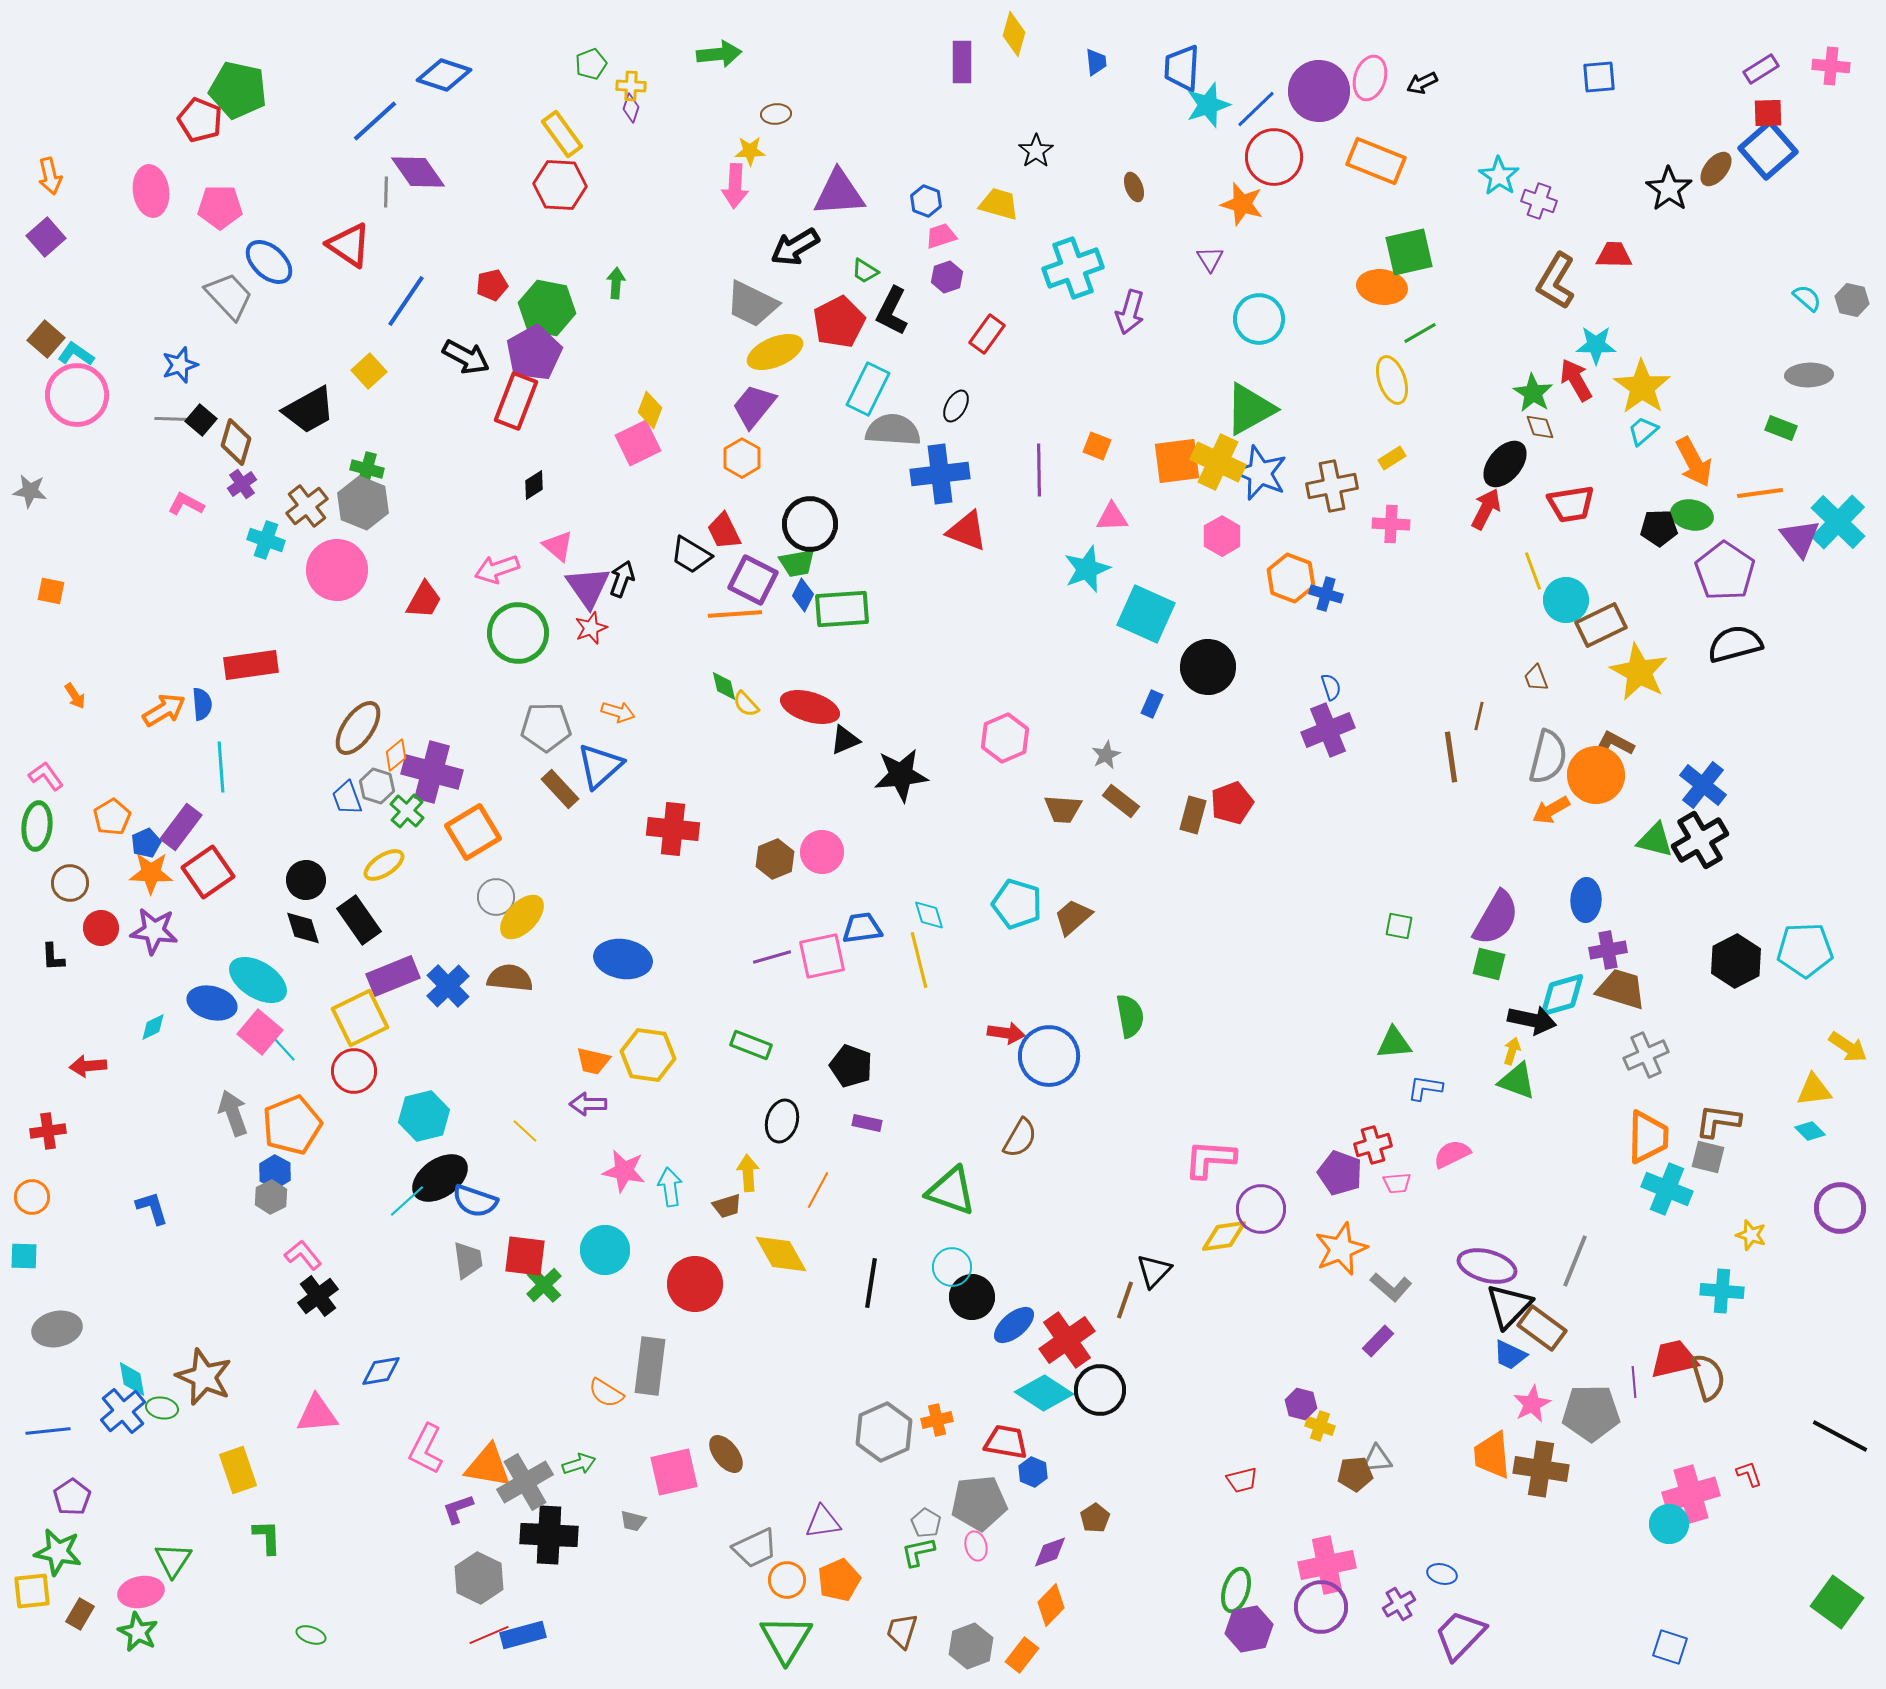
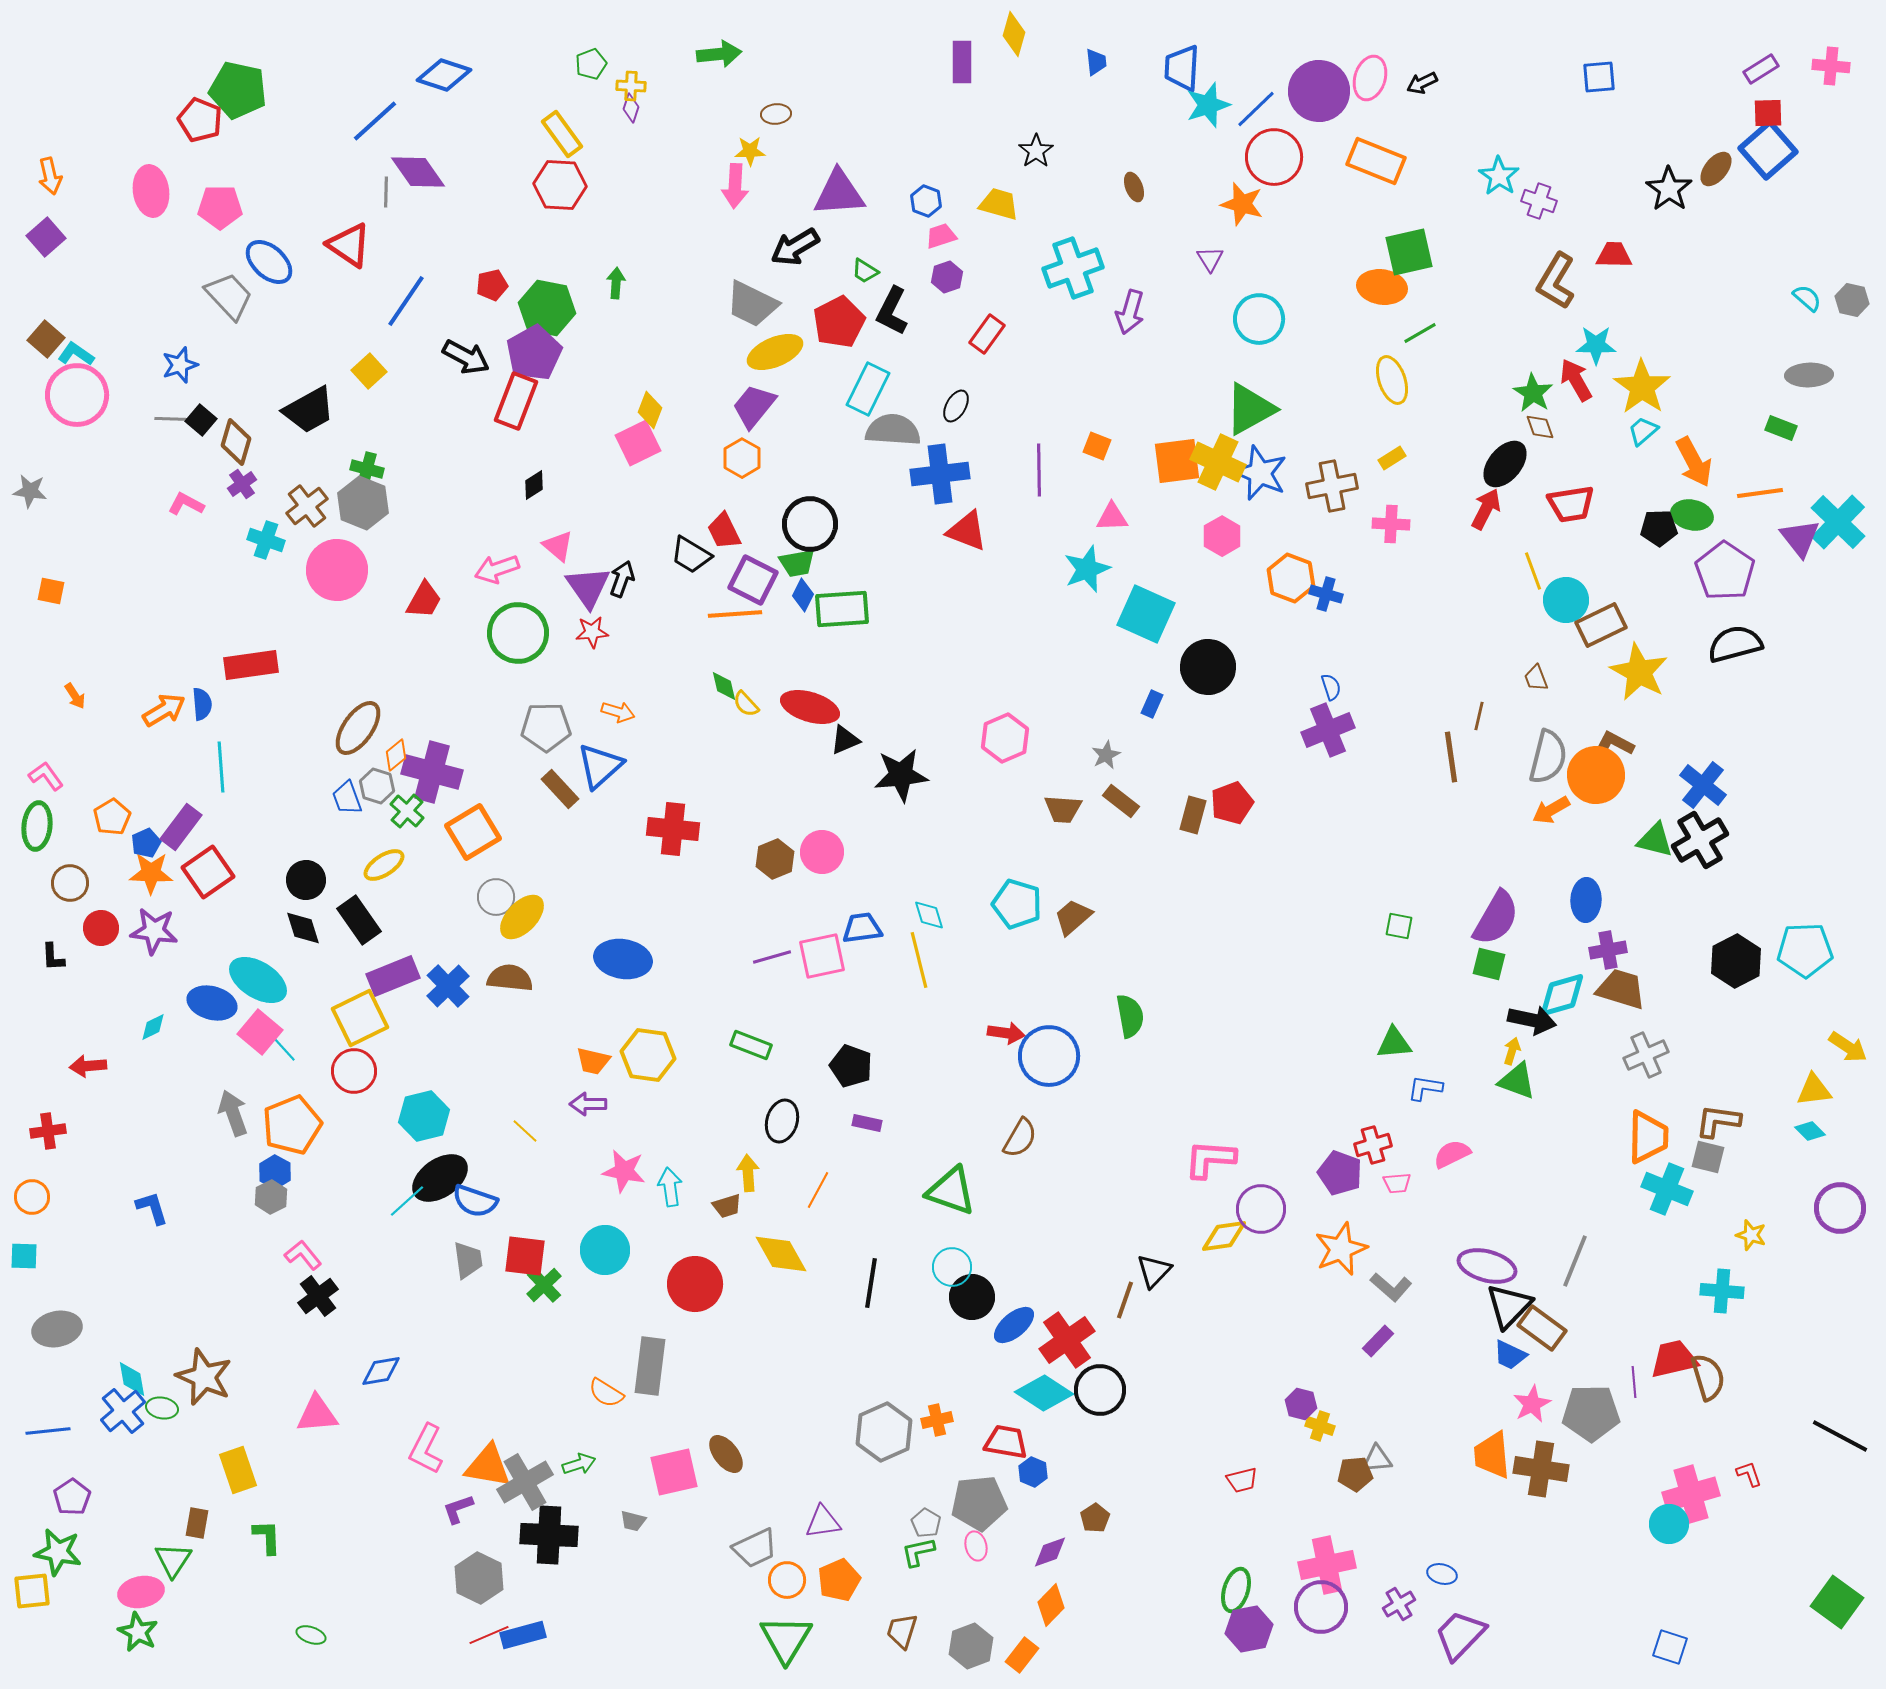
red star at (591, 628): moved 1 px right, 4 px down; rotated 16 degrees clockwise
brown rectangle at (80, 1614): moved 117 px right, 91 px up; rotated 20 degrees counterclockwise
